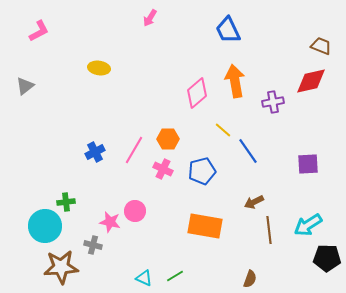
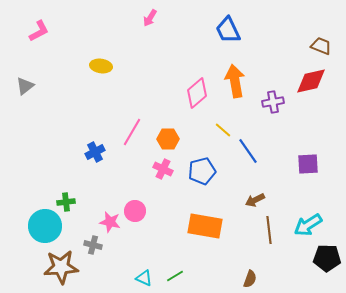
yellow ellipse: moved 2 px right, 2 px up
pink line: moved 2 px left, 18 px up
brown arrow: moved 1 px right, 2 px up
